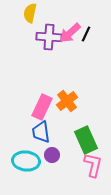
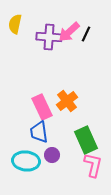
yellow semicircle: moved 15 px left, 11 px down
pink arrow: moved 1 px left, 1 px up
pink rectangle: rotated 50 degrees counterclockwise
blue trapezoid: moved 2 px left
